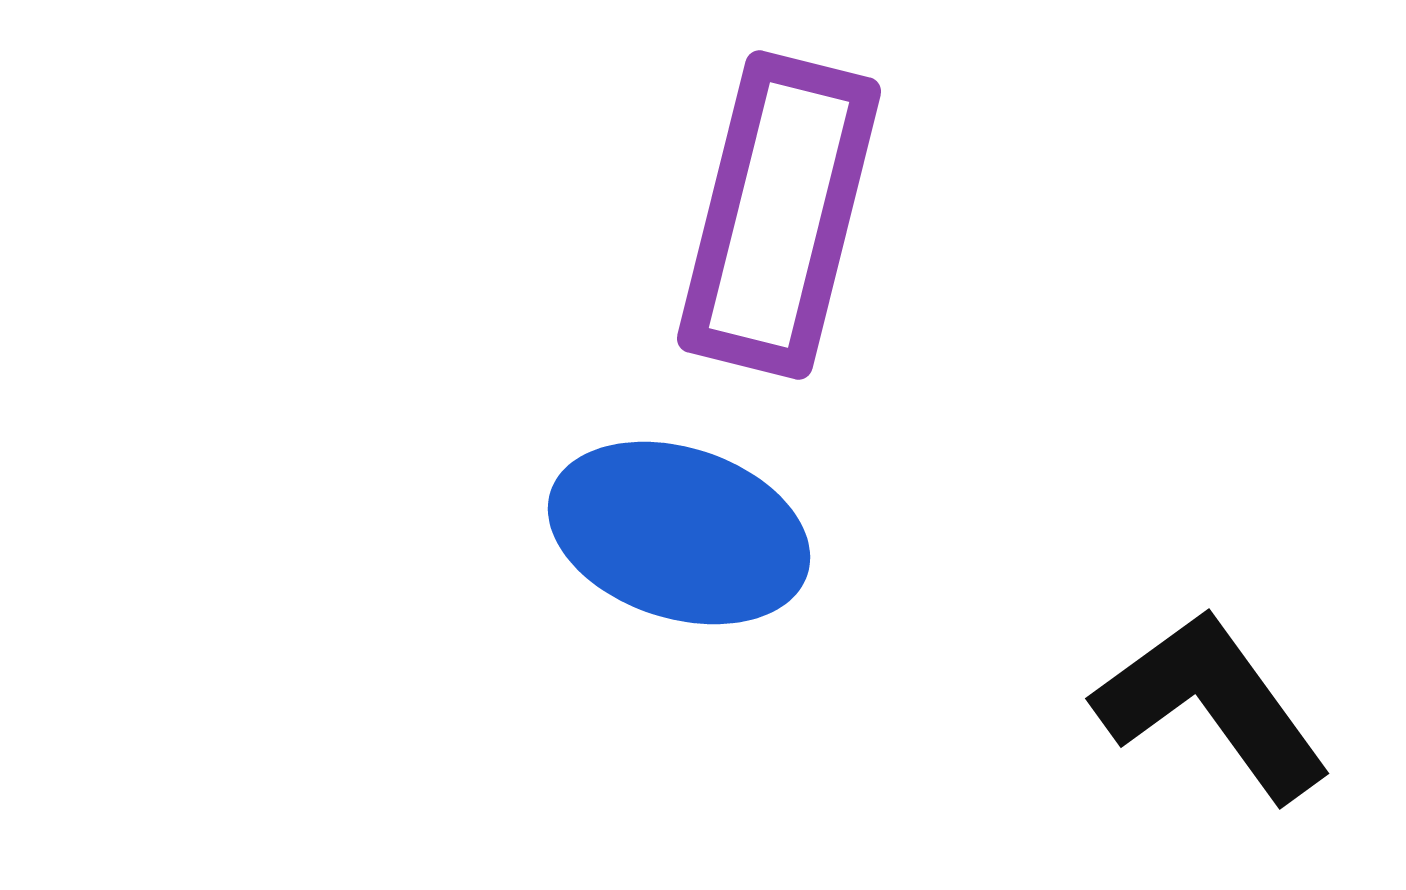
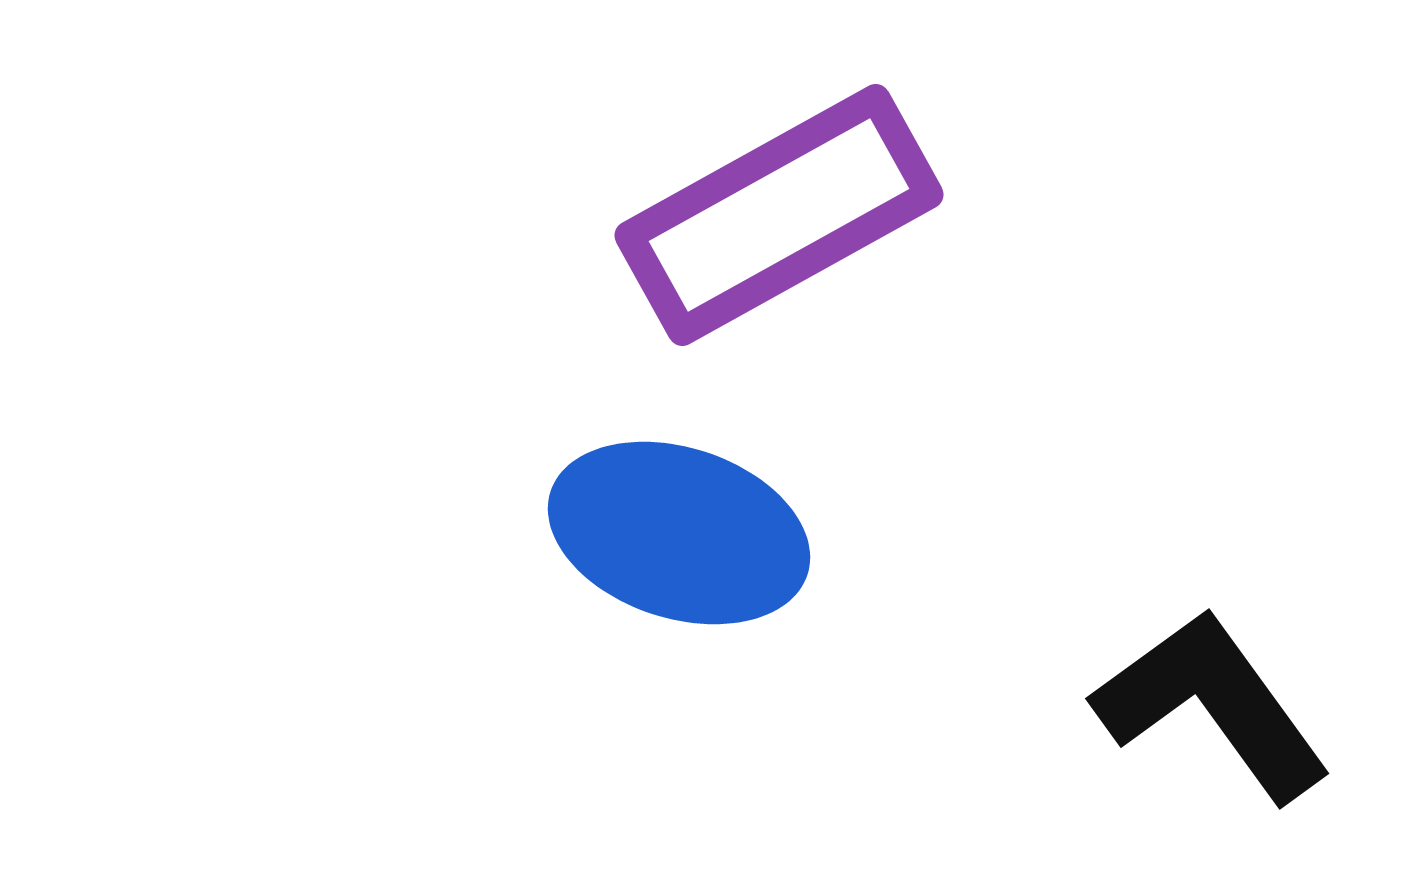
purple rectangle: rotated 47 degrees clockwise
